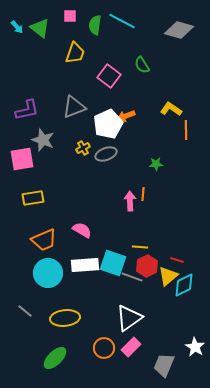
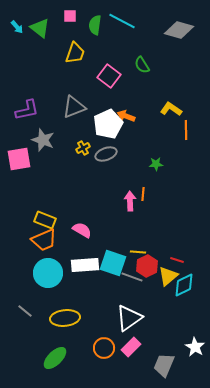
orange arrow at (126, 116): rotated 42 degrees clockwise
pink square at (22, 159): moved 3 px left
yellow rectangle at (33, 198): moved 12 px right, 22 px down; rotated 30 degrees clockwise
yellow line at (140, 247): moved 2 px left, 5 px down
